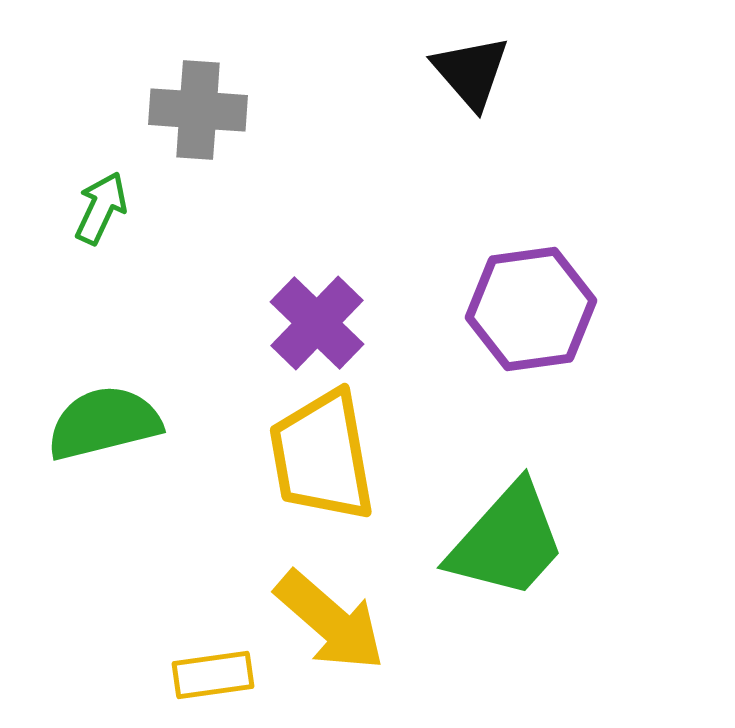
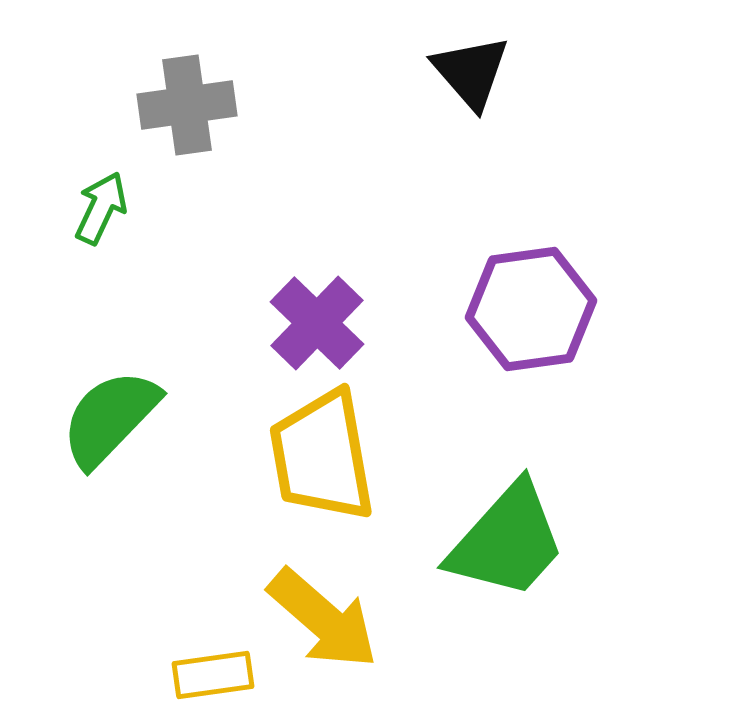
gray cross: moved 11 px left, 5 px up; rotated 12 degrees counterclockwise
green semicircle: moved 6 px right, 5 px up; rotated 32 degrees counterclockwise
yellow arrow: moved 7 px left, 2 px up
